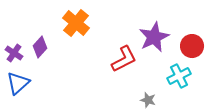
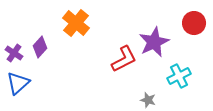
purple star: moved 5 px down
red circle: moved 2 px right, 23 px up
